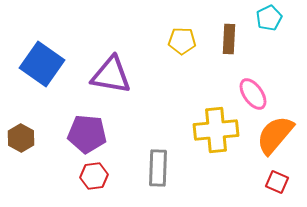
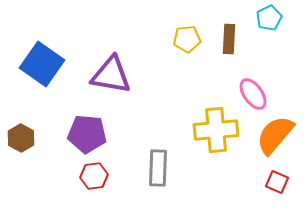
yellow pentagon: moved 5 px right, 2 px up; rotated 8 degrees counterclockwise
